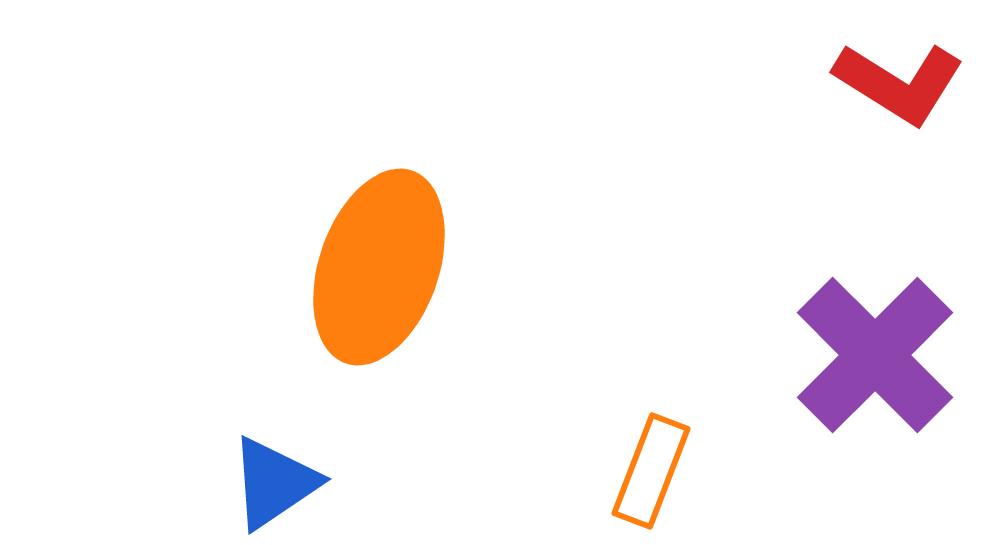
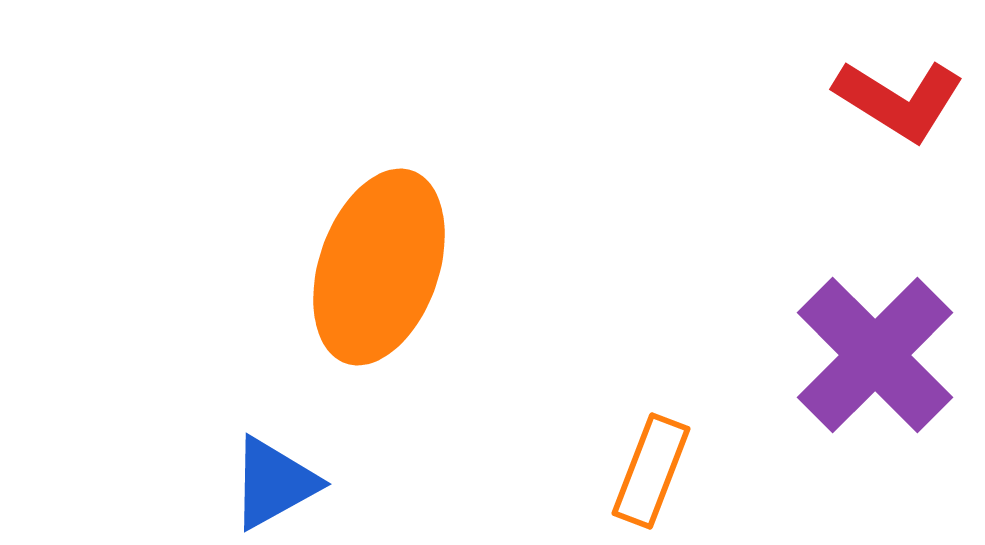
red L-shape: moved 17 px down
blue triangle: rotated 5 degrees clockwise
